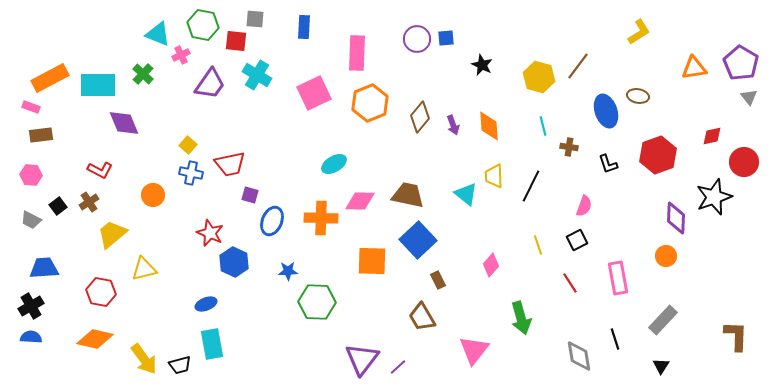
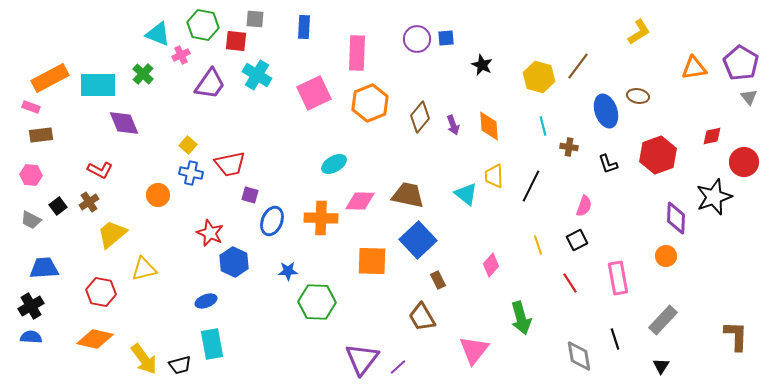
orange circle at (153, 195): moved 5 px right
blue ellipse at (206, 304): moved 3 px up
